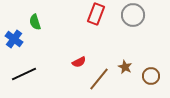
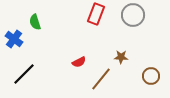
brown star: moved 4 px left, 10 px up; rotated 24 degrees counterclockwise
black line: rotated 20 degrees counterclockwise
brown line: moved 2 px right
